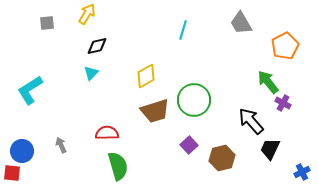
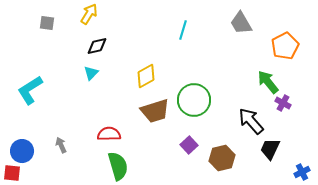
yellow arrow: moved 2 px right
gray square: rotated 14 degrees clockwise
red semicircle: moved 2 px right, 1 px down
